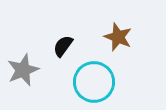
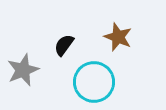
black semicircle: moved 1 px right, 1 px up
